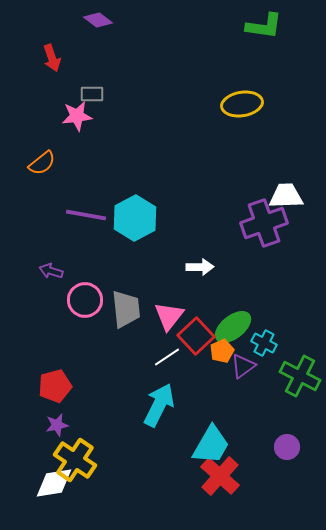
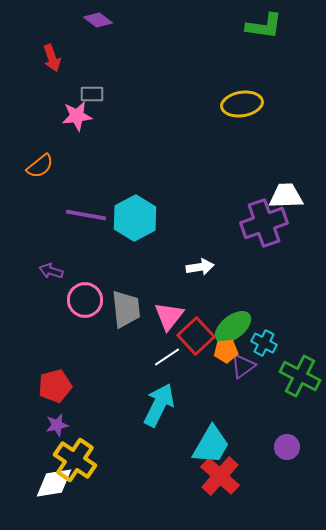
orange semicircle: moved 2 px left, 3 px down
white arrow: rotated 8 degrees counterclockwise
orange pentagon: moved 4 px right; rotated 20 degrees clockwise
